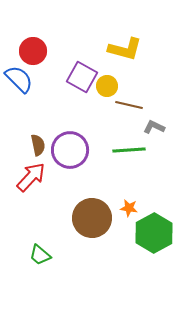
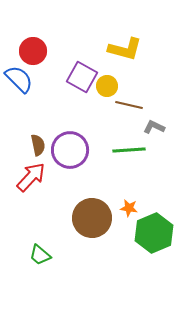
green hexagon: rotated 6 degrees clockwise
